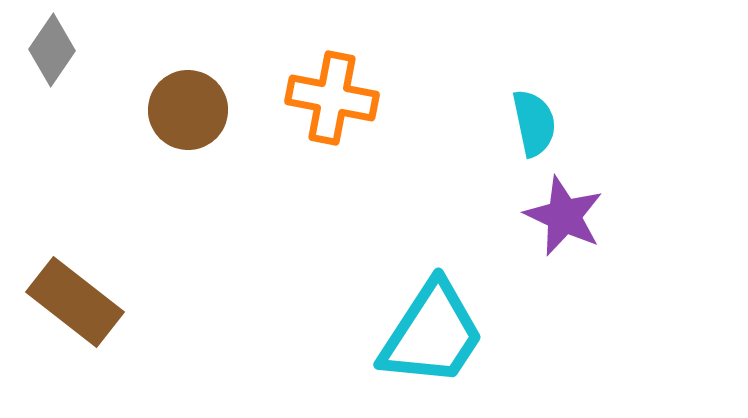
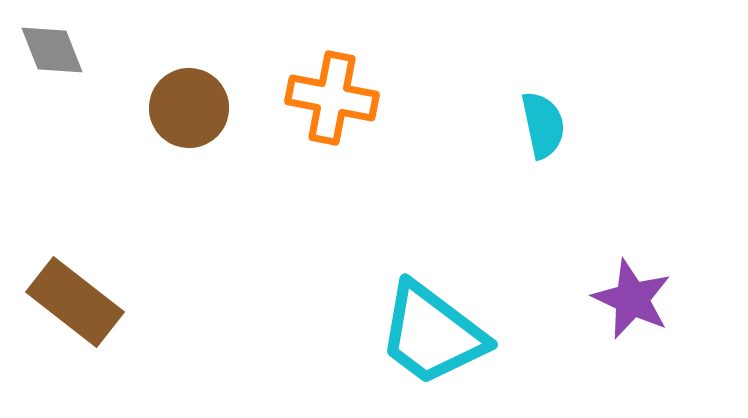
gray diamond: rotated 56 degrees counterclockwise
brown circle: moved 1 px right, 2 px up
cyan semicircle: moved 9 px right, 2 px down
purple star: moved 68 px right, 83 px down
cyan trapezoid: rotated 94 degrees clockwise
